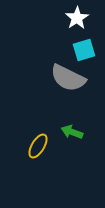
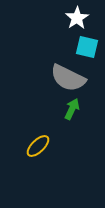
cyan square: moved 3 px right, 3 px up; rotated 30 degrees clockwise
green arrow: moved 23 px up; rotated 95 degrees clockwise
yellow ellipse: rotated 15 degrees clockwise
